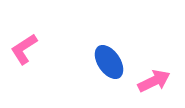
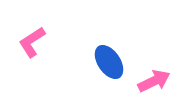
pink L-shape: moved 8 px right, 7 px up
